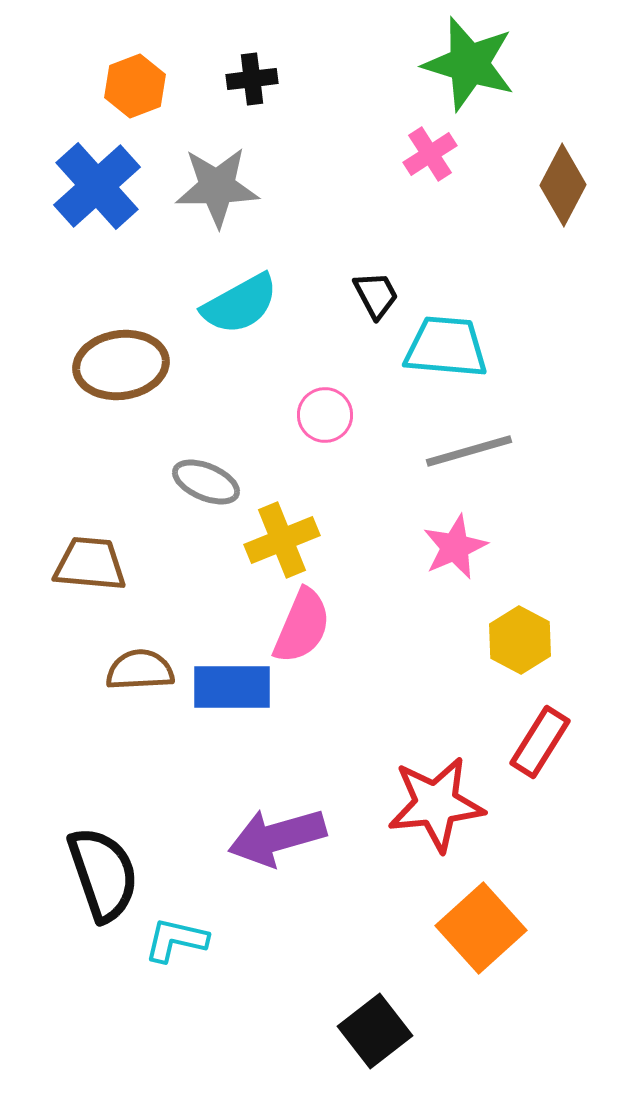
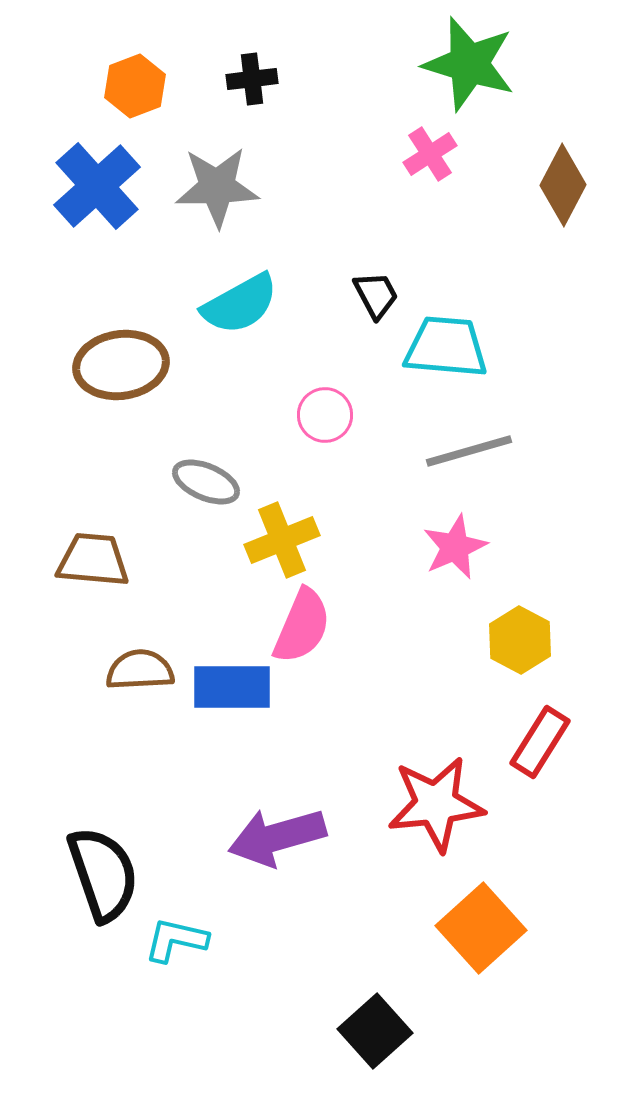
brown trapezoid: moved 3 px right, 4 px up
black square: rotated 4 degrees counterclockwise
